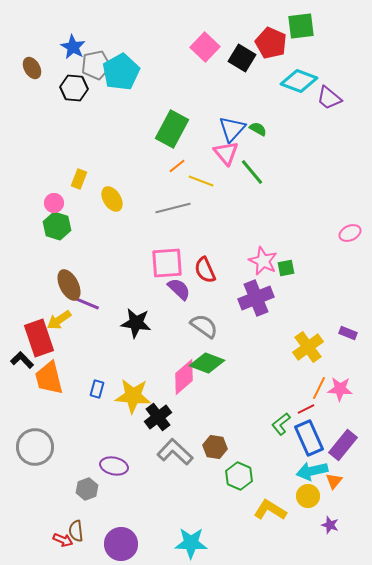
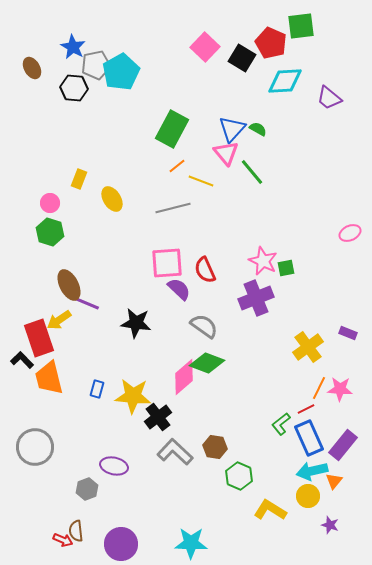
cyan diamond at (299, 81): moved 14 px left; rotated 24 degrees counterclockwise
pink circle at (54, 203): moved 4 px left
green hexagon at (57, 226): moved 7 px left, 6 px down
